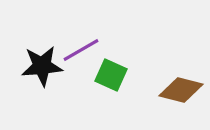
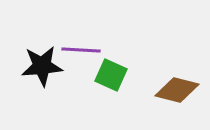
purple line: rotated 33 degrees clockwise
brown diamond: moved 4 px left
